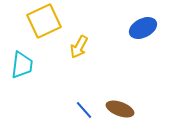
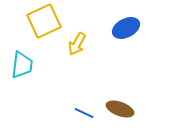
blue ellipse: moved 17 px left
yellow arrow: moved 2 px left, 3 px up
blue line: moved 3 px down; rotated 24 degrees counterclockwise
